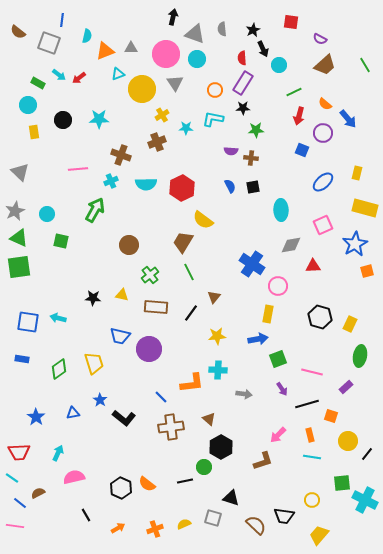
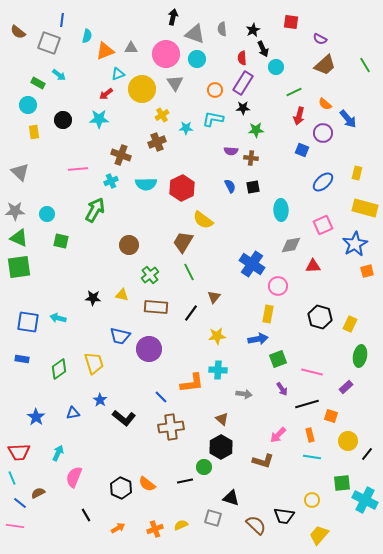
cyan circle at (279, 65): moved 3 px left, 2 px down
red arrow at (79, 78): moved 27 px right, 16 px down
gray star at (15, 211): rotated 24 degrees clockwise
brown triangle at (209, 419): moved 13 px right
brown L-shape at (263, 461): rotated 35 degrees clockwise
pink semicircle at (74, 477): rotated 55 degrees counterclockwise
cyan line at (12, 478): rotated 32 degrees clockwise
yellow semicircle at (184, 524): moved 3 px left, 1 px down
